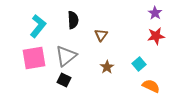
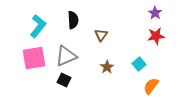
gray triangle: rotated 15 degrees clockwise
orange semicircle: rotated 78 degrees counterclockwise
